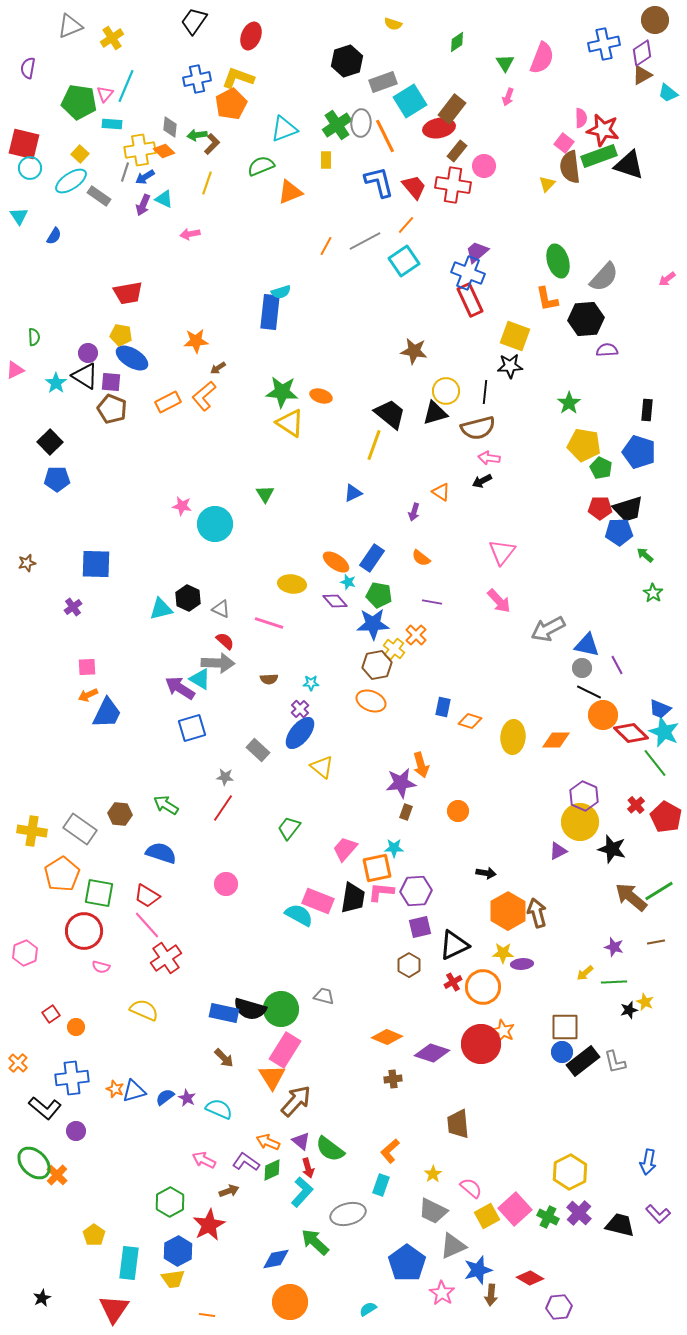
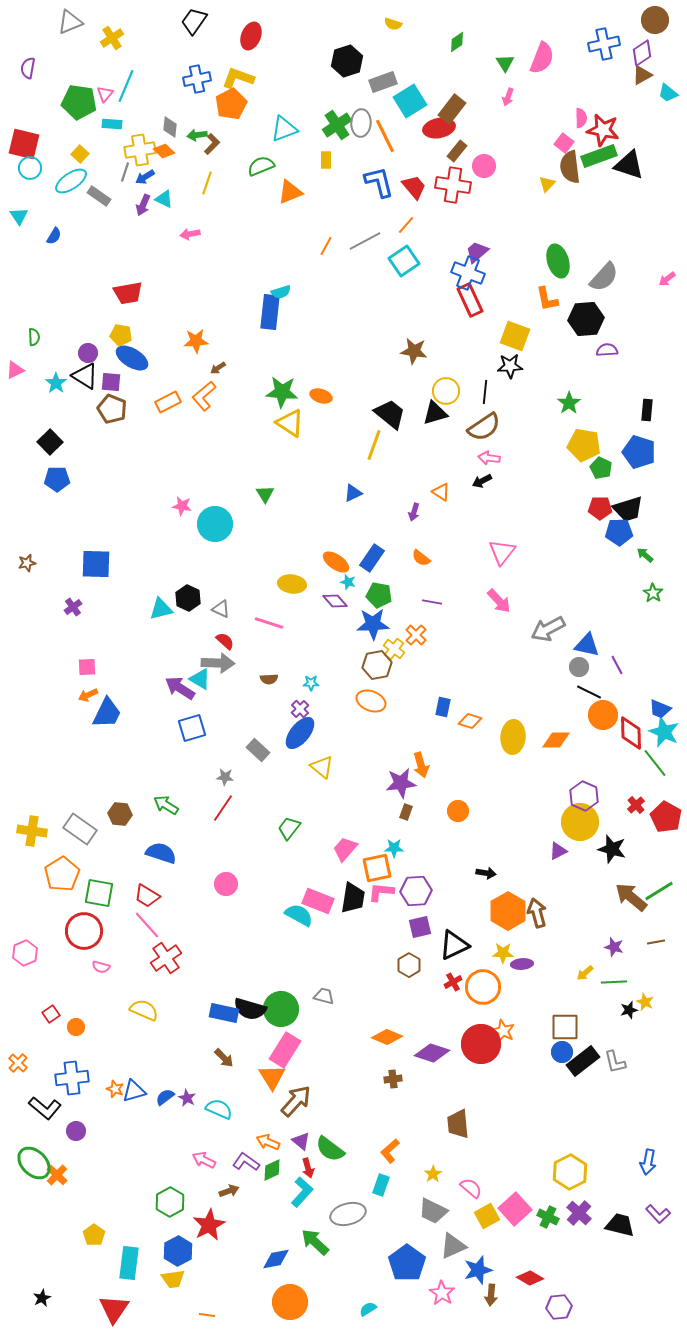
gray triangle at (70, 26): moved 4 px up
brown semicircle at (478, 428): moved 6 px right, 1 px up; rotated 20 degrees counterclockwise
gray circle at (582, 668): moved 3 px left, 1 px up
red diamond at (631, 733): rotated 44 degrees clockwise
